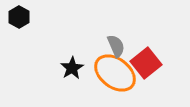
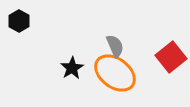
black hexagon: moved 4 px down
gray semicircle: moved 1 px left
red square: moved 25 px right, 6 px up
